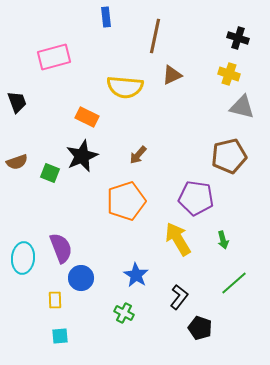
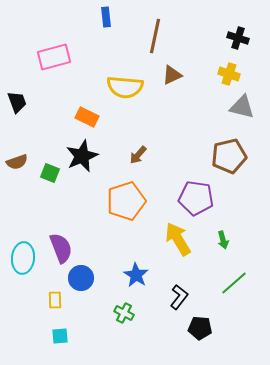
black pentagon: rotated 15 degrees counterclockwise
